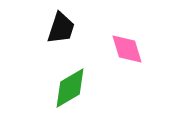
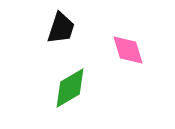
pink diamond: moved 1 px right, 1 px down
